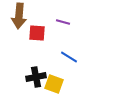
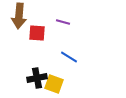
black cross: moved 1 px right, 1 px down
